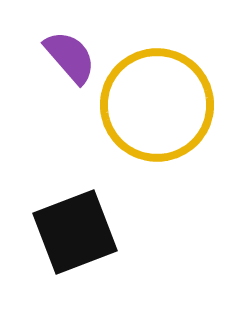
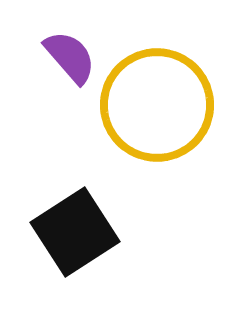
black square: rotated 12 degrees counterclockwise
